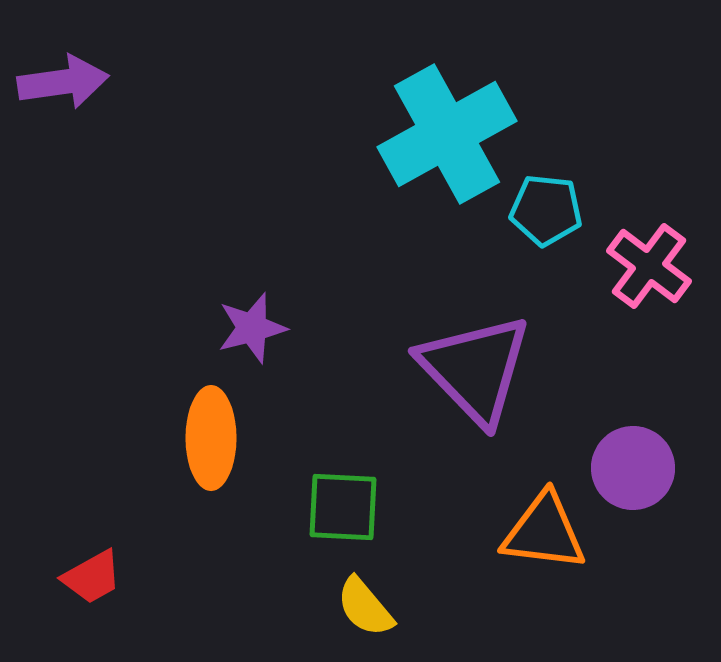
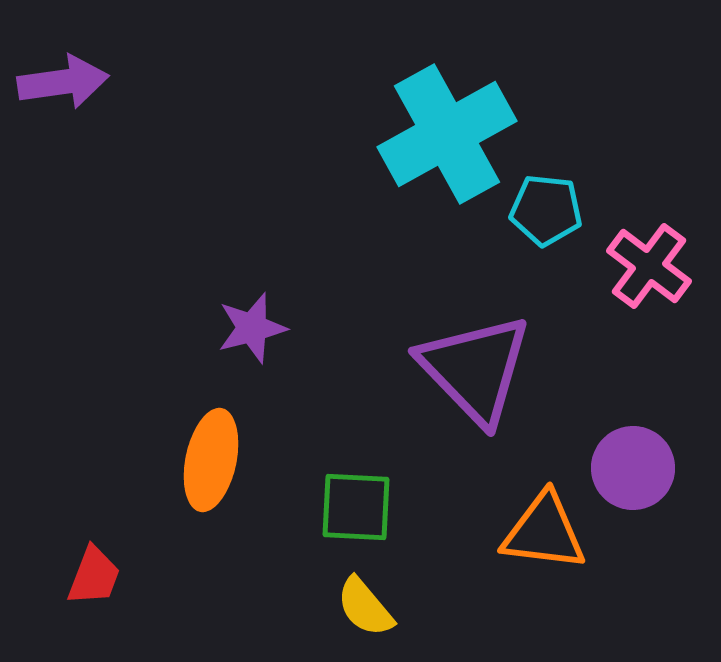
orange ellipse: moved 22 px down; rotated 12 degrees clockwise
green square: moved 13 px right
red trapezoid: moved 2 px right, 1 px up; rotated 40 degrees counterclockwise
